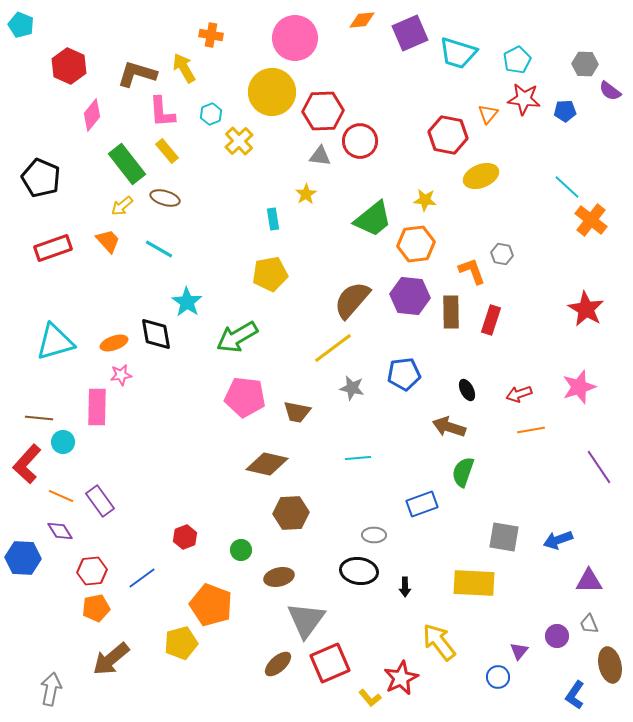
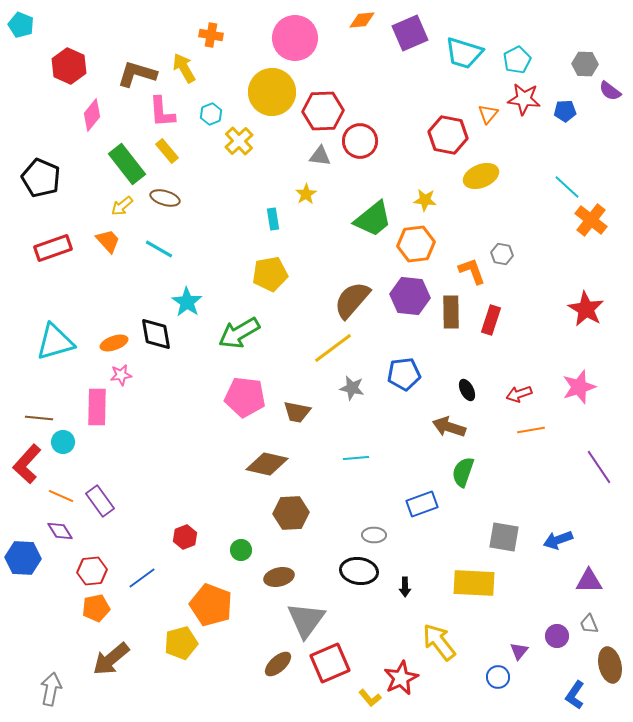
cyan trapezoid at (458, 53): moved 6 px right
green arrow at (237, 337): moved 2 px right, 4 px up
cyan line at (358, 458): moved 2 px left
